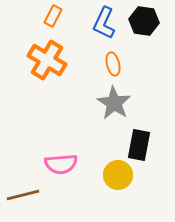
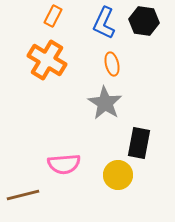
orange ellipse: moved 1 px left
gray star: moved 9 px left
black rectangle: moved 2 px up
pink semicircle: moved 3 px right
